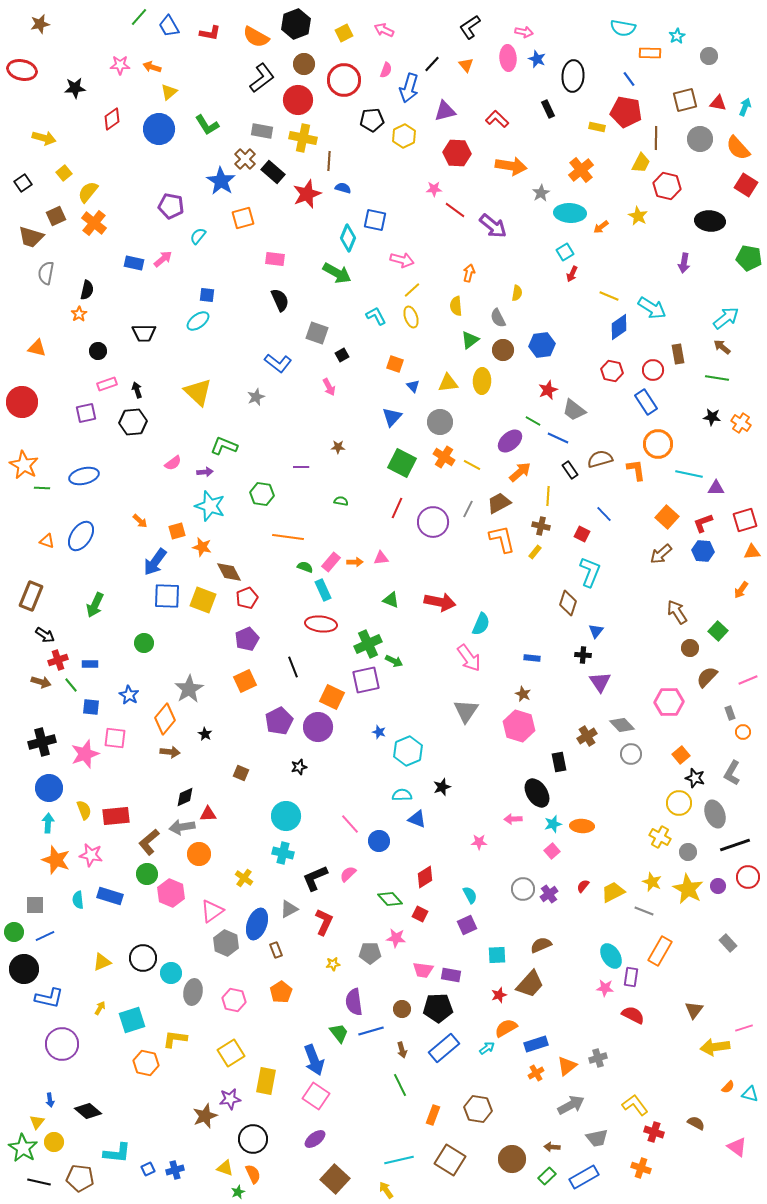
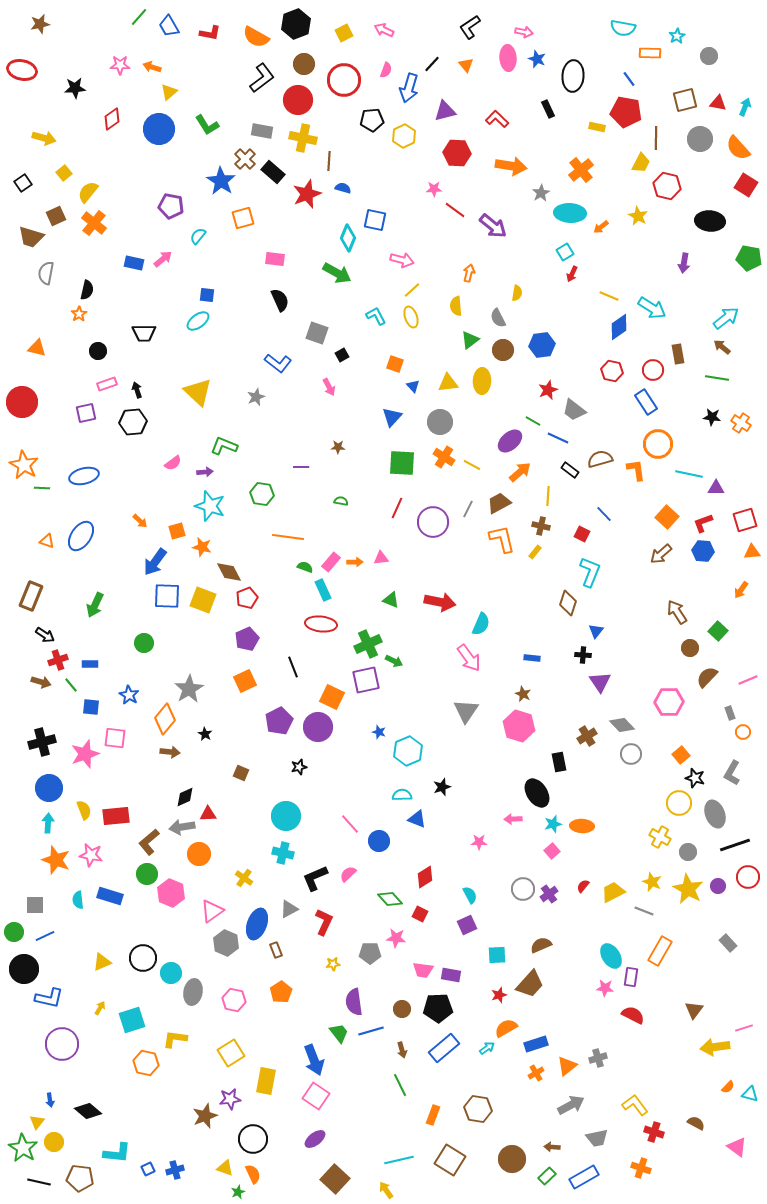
green square at (402, 463): rotated 24 degrees counterclockwise
black rectangle at (570, 470): rotated 18 degrees counterclockwise
